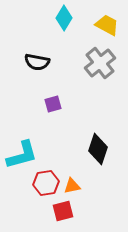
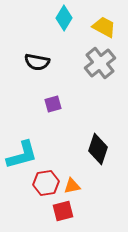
yellow trapezoid: moved 3 px left, 2 px down
